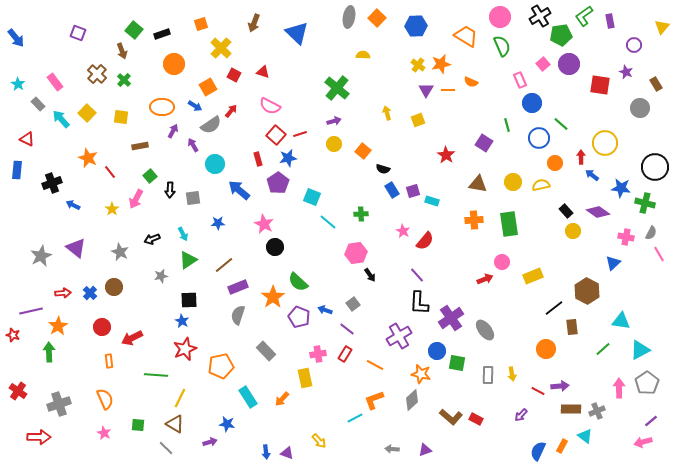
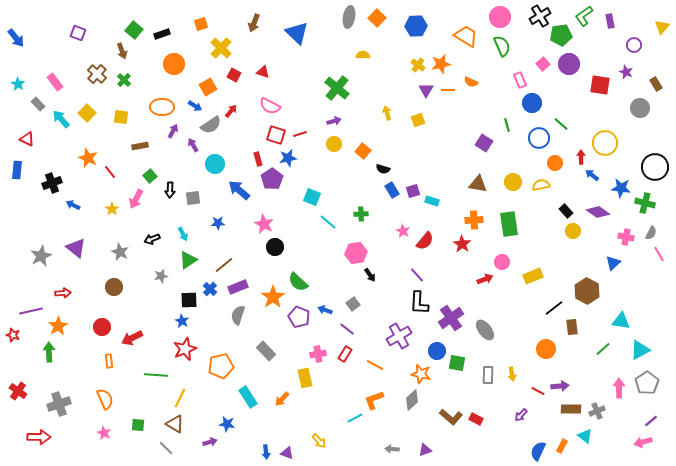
red square at (276, 135): rotated 24 degrees counterclockwise
red star at (446, 155): moved 16 px right, 89 px down
purple pentagon at (278, 183): moved 6 px left, 4 px up
blue cross at (90, 293): moved 120 px right, 4 px up
